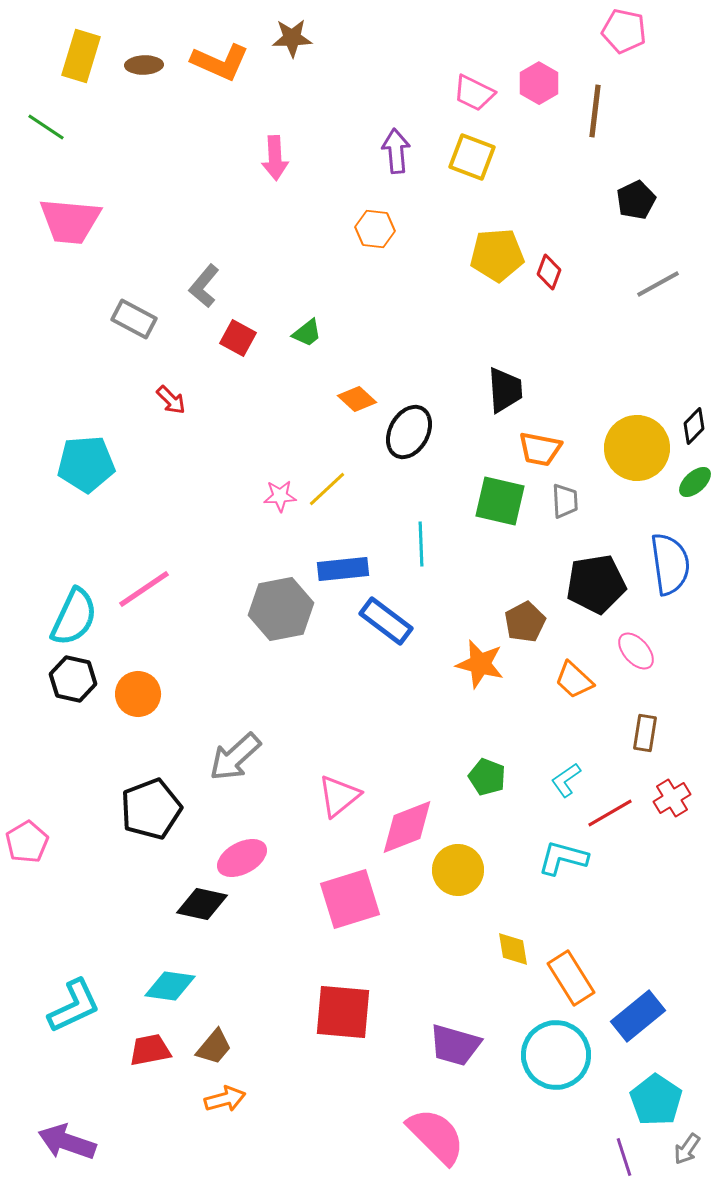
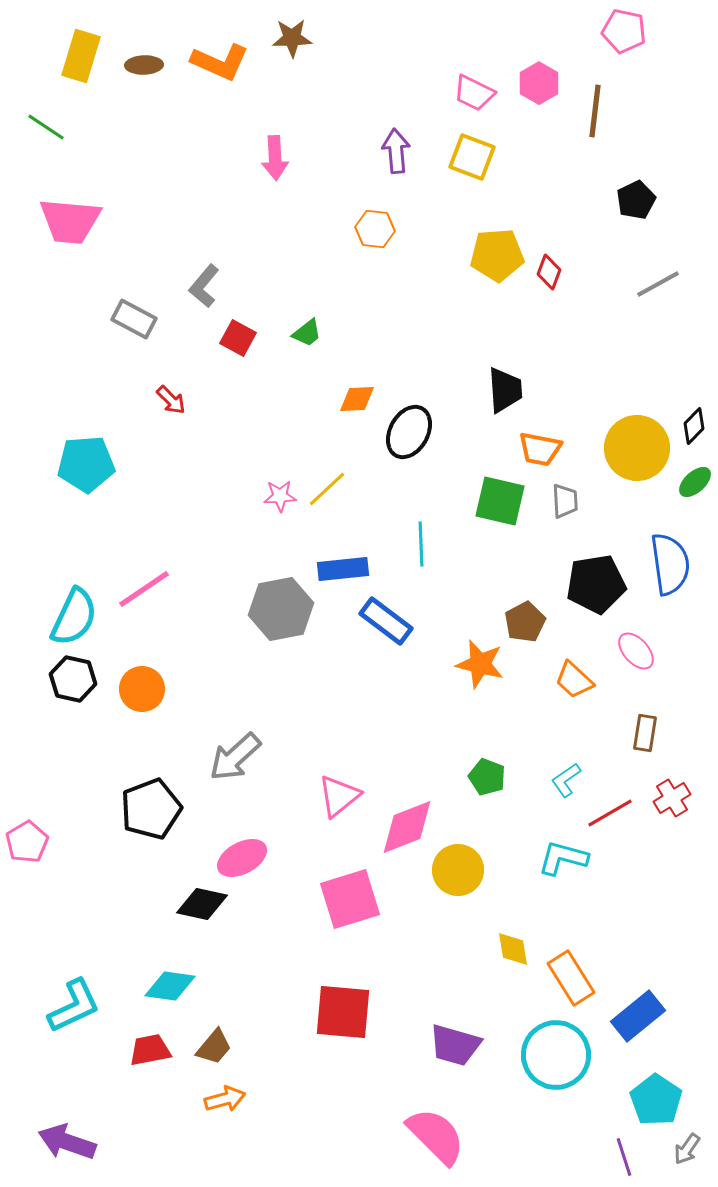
orange diamond at (357, 399): rotated 45 degrees counterclockwise
orange circle at (138, 694): moved 4 px right, 5 px up
